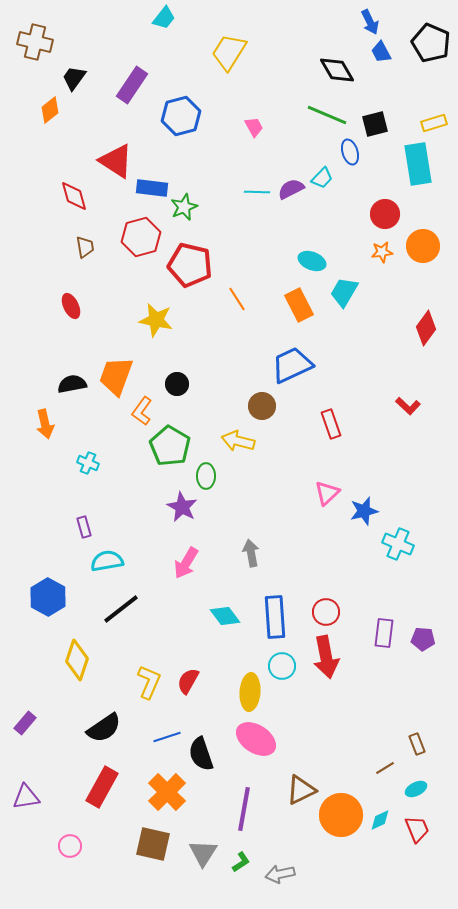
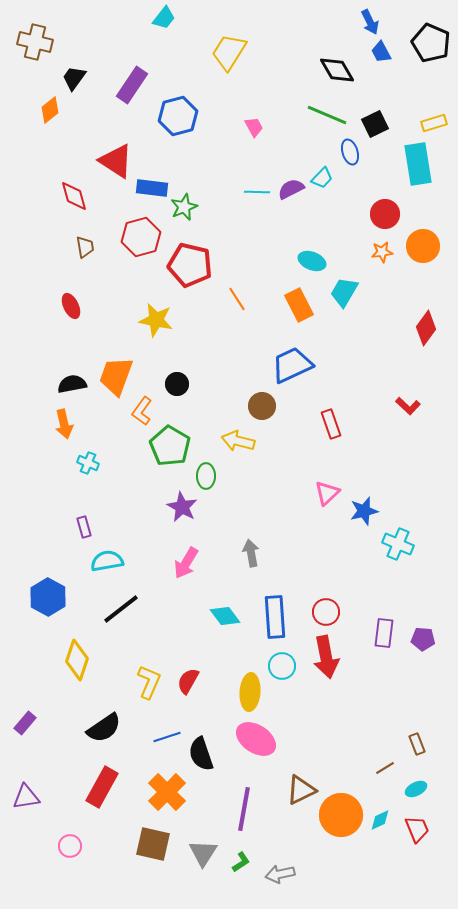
blue hexagon at (181, 116): moved 3 px left
black square at (375, 124): rotated 12 degrees counterclockwise
orange arrow at (45, 424): moved 19 px right
